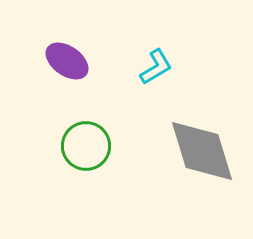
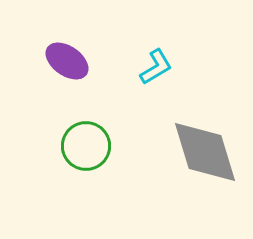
gray diamond: moved 3 px right, 1 px down
